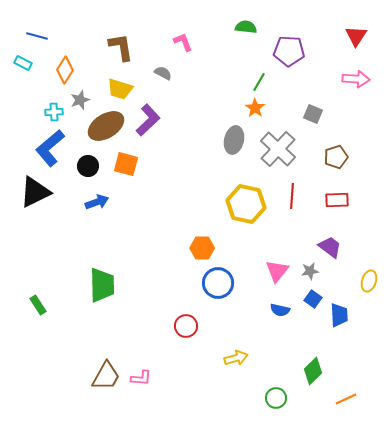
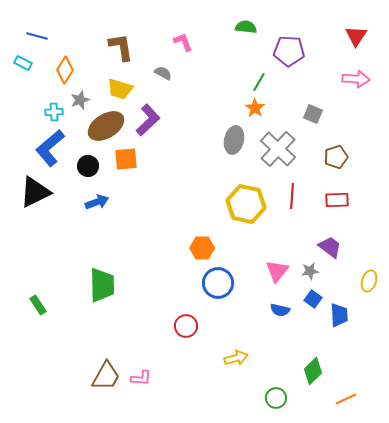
orange square at (126, 164): moved 5 px up; rotated 20 degrees counterclockwise
